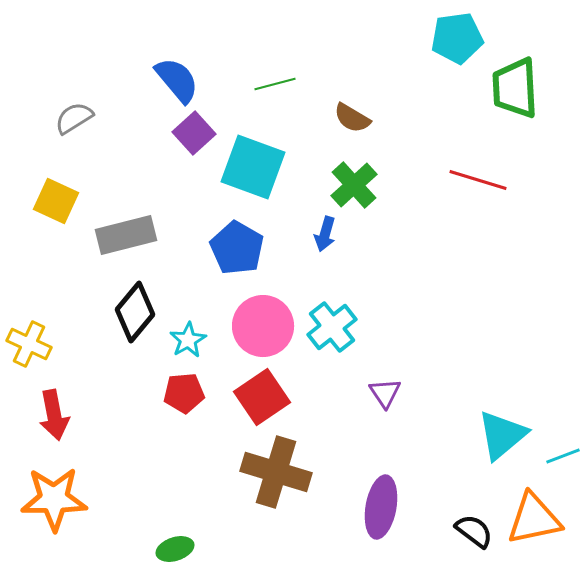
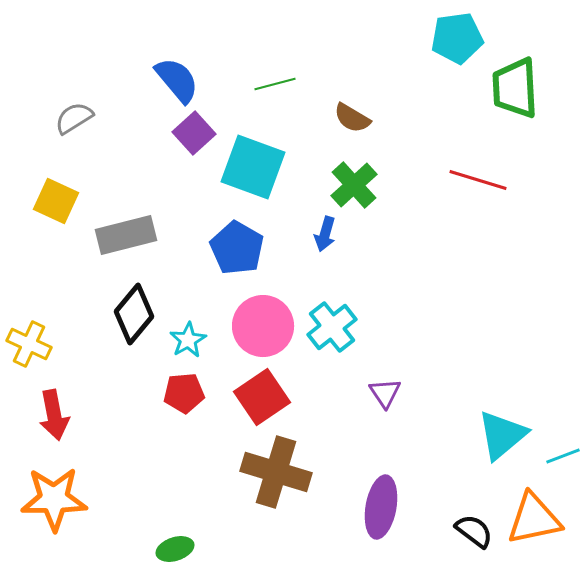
black diamond: moved 1 px left, 2 px down
